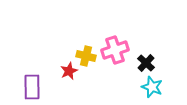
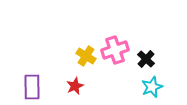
yellow cross: rotated 18 degrees clockwise
black cross: moved 4 px up
red star: moved 6 px right, 15 px down
cyan star: rotated 30 degrees clockwise
